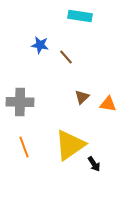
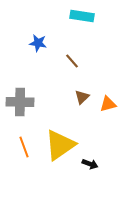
cyan rectangle: moved 2 px right
blue star: moved 2 px left, 2 px up
brown line: moved 6 px right, 4 px down
orange triangle: rotated 24 degrees counterclockwise
yellow triangle: moved 10 px left
black arrow: moved 4 px left; rotated 35 degrees counterclockwise
